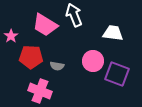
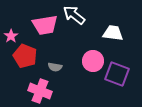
white arrow: rotated 30 degrees counterclockwise
pink trapezoid: rotated 40 degrees counterclockwise
red pentagon: moved 6 px left, 1 px up; rotated 20 degrees clockwise
gray semicircle: moved 2 px left, 1 px down
